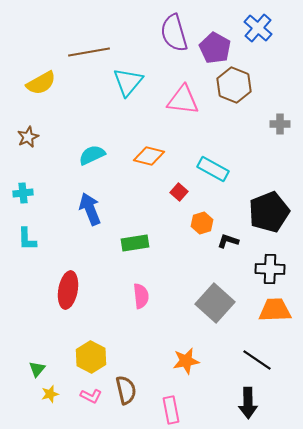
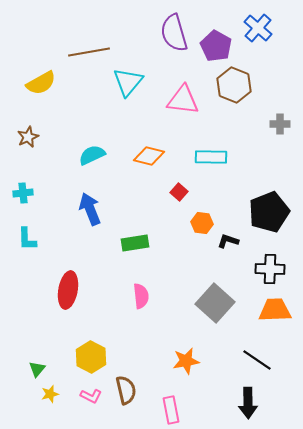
purple pentagon: moved 1 px right, 2 px up
cyan rectangle: moved 2 px left, 12 px up; rotated 28 degrees counterclockwise
orange hexagon: rotated 25 degrees clockwise
